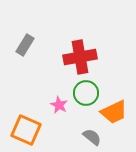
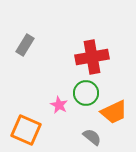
red cross: moved 12 px right
